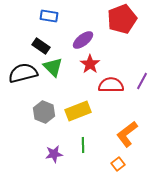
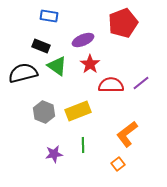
red pentagon: moved 1 px right, 4 px down
purple ellipse: rotated 15 degrees clockwise
black rectangle: rotated 12 degrees counterclockwise
green triangle: moved 4 px right, 1 px up; rotated 10 degrees counterclockwise
purple line: moved 1 px left, 2 px down; rotated 24 degrees clockwise
